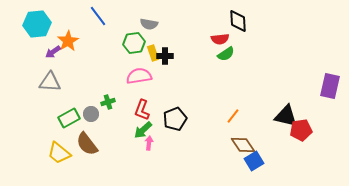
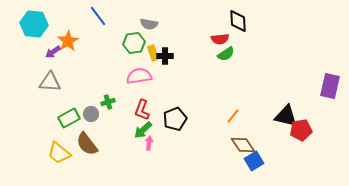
cyan hexagon: moved 3 px left; rotated 12 degrees clockwise
